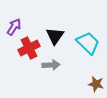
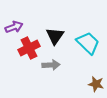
purple arrow: rotated 36 degrees clockwise
